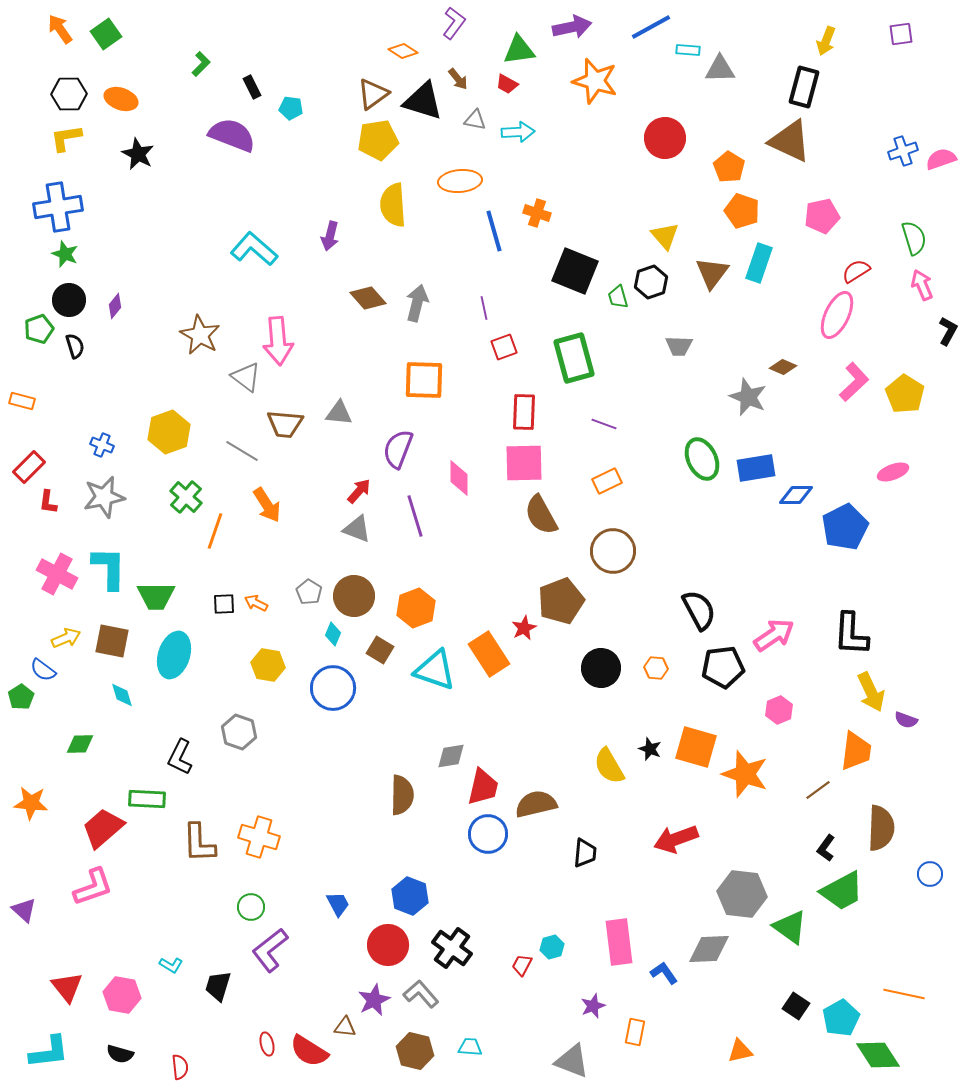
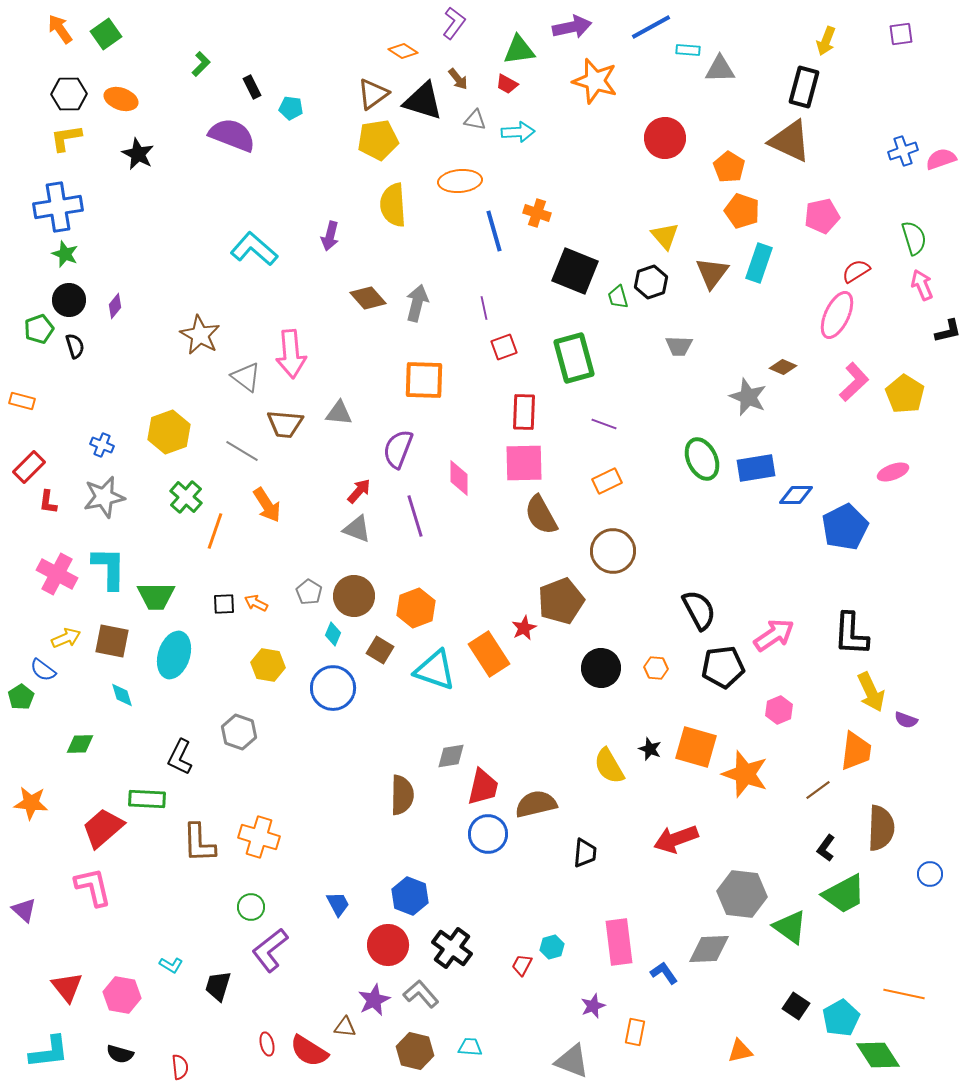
black L-shape at (948, 331): rotated 48 degrees clockwise
pink arrow at (278, 341): moved 13 px right, 13 px down
pink L-shape at (93, 887): rotated 84 degrees counterclockwise
green trapezoid at (842, 891): moved 2 px right, 3 px down
